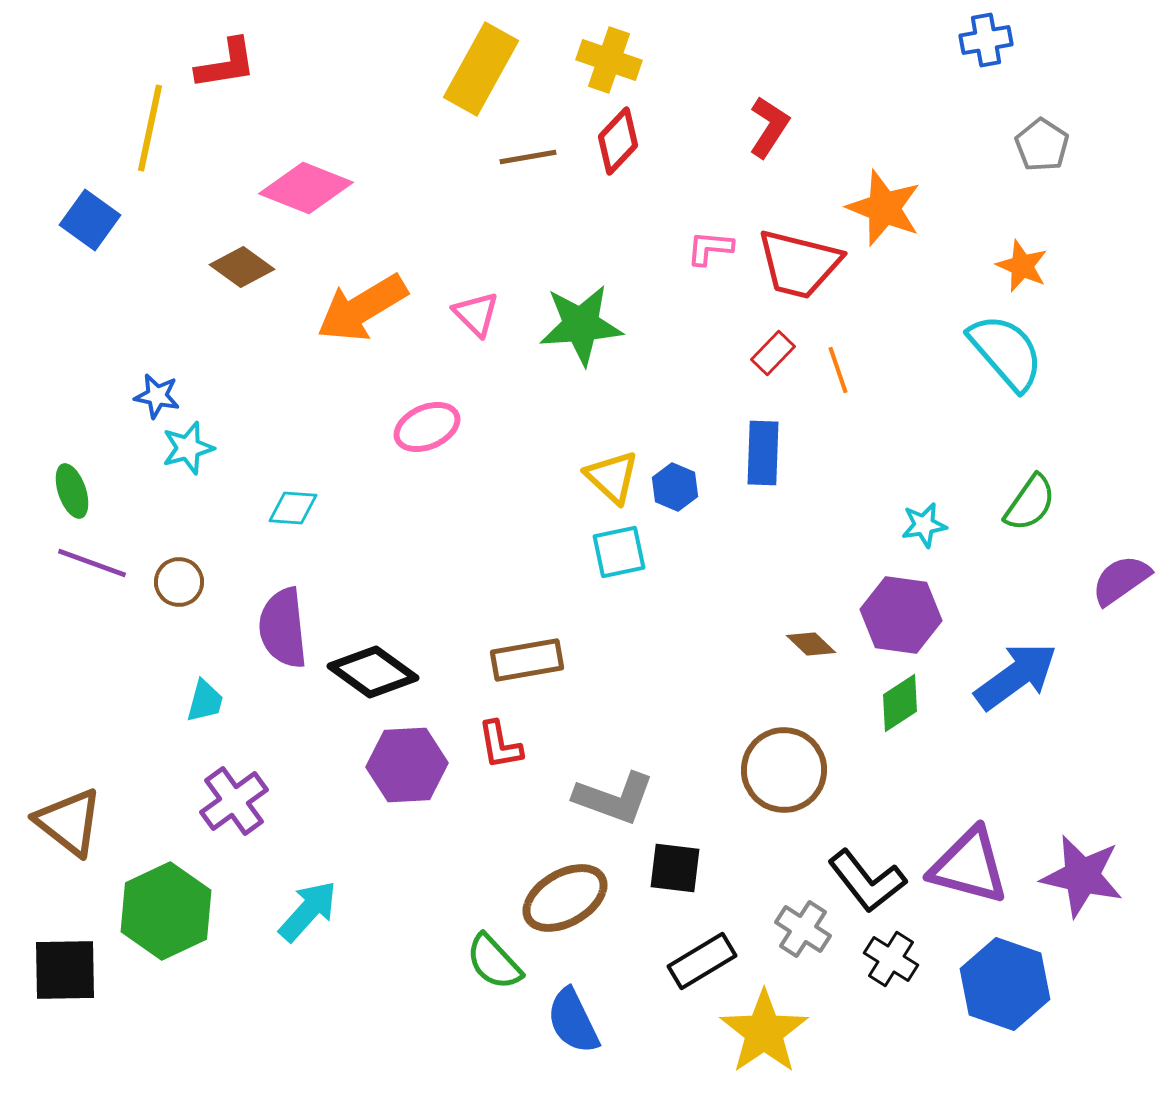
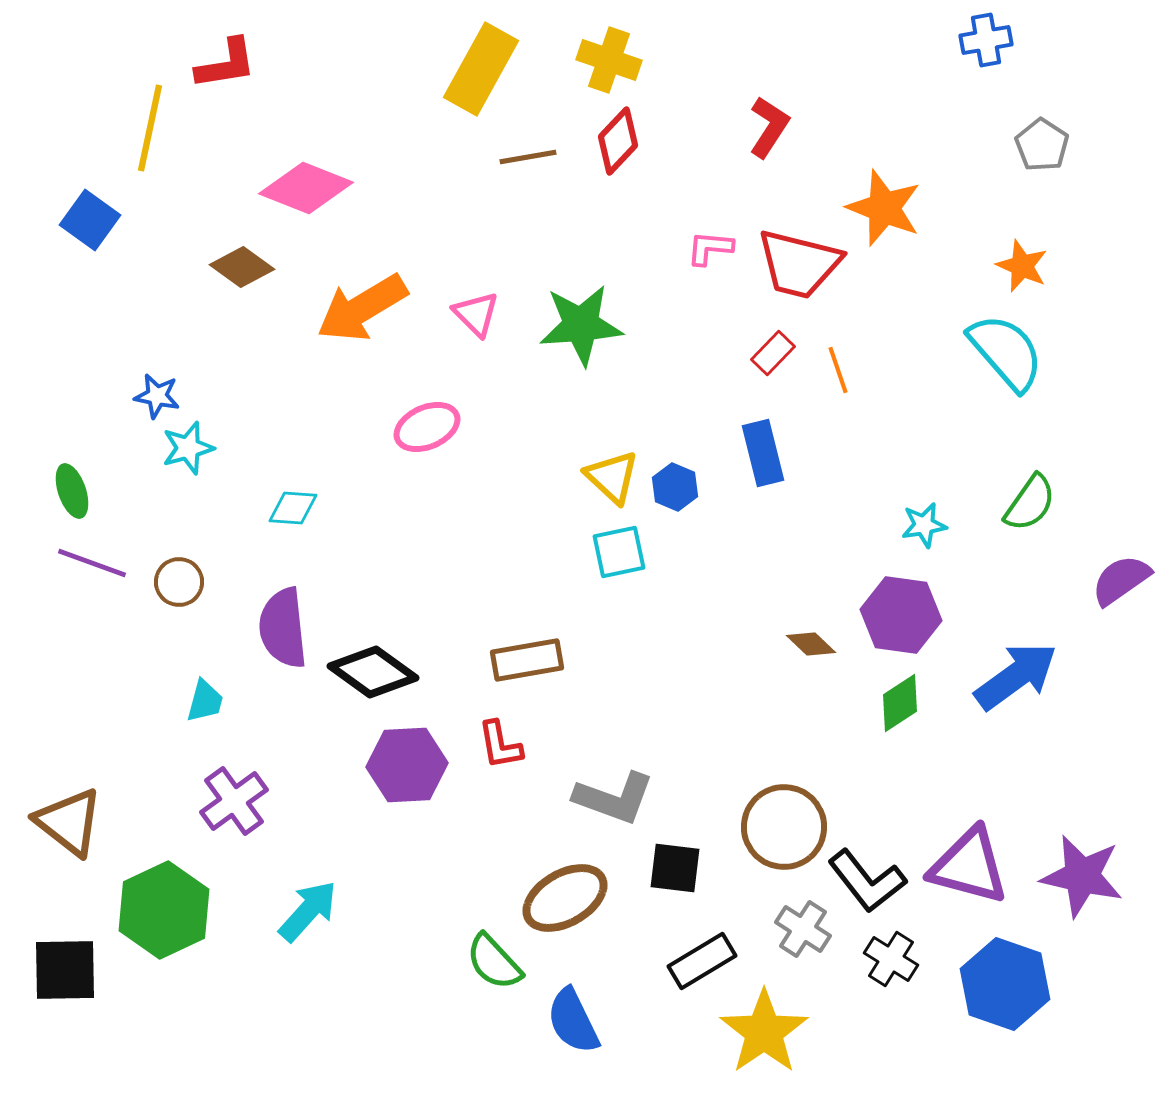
blue rectangle at (763, 453): rotated 16 degrees counterclockwise
brown circle at (784, 770): moved 57 px down
green hexagon at (166, 911): moved 2 px left, 1 px up
